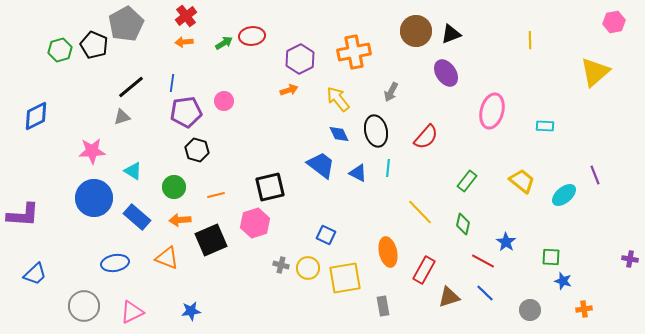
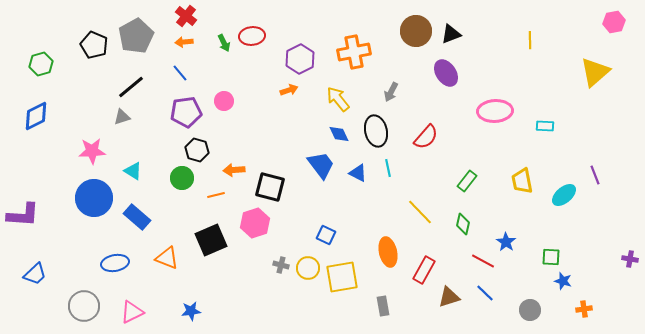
red cross at (186, 16): rotated 15 degrees counterclockwise
gray pentagon at (126, 24): moved 10 px right, 12 px down
green arrow at (224, 43): rotated 96 degrees clockwise
green hexagon at (60, 50): moved 19 px left, 14 px down
blue line at (172, 83): moved 8 px right, 10 px up; rotated 48 degrees counterclockwise
pink ellipse at (492, 111): moved 3 px right; rotated 72 degrees clockwise
blue trapezoid at (321, 165): rotated 16 degrees clockwise
cyan line at (388, 168): rotated 18 degrees counterclockwise
yellow trapezoid at (522, 181): rotated 140 degrees counterclockwise
green circle at (174, 187): moved 8 px right, 9 px up
black square at (270, 187): rotated 28 degrees clockwise
orange arrow at (180, 220): moved 54 px right, 50 px up
yellow square at (345, 278): moved 3 px left, 1 px up
